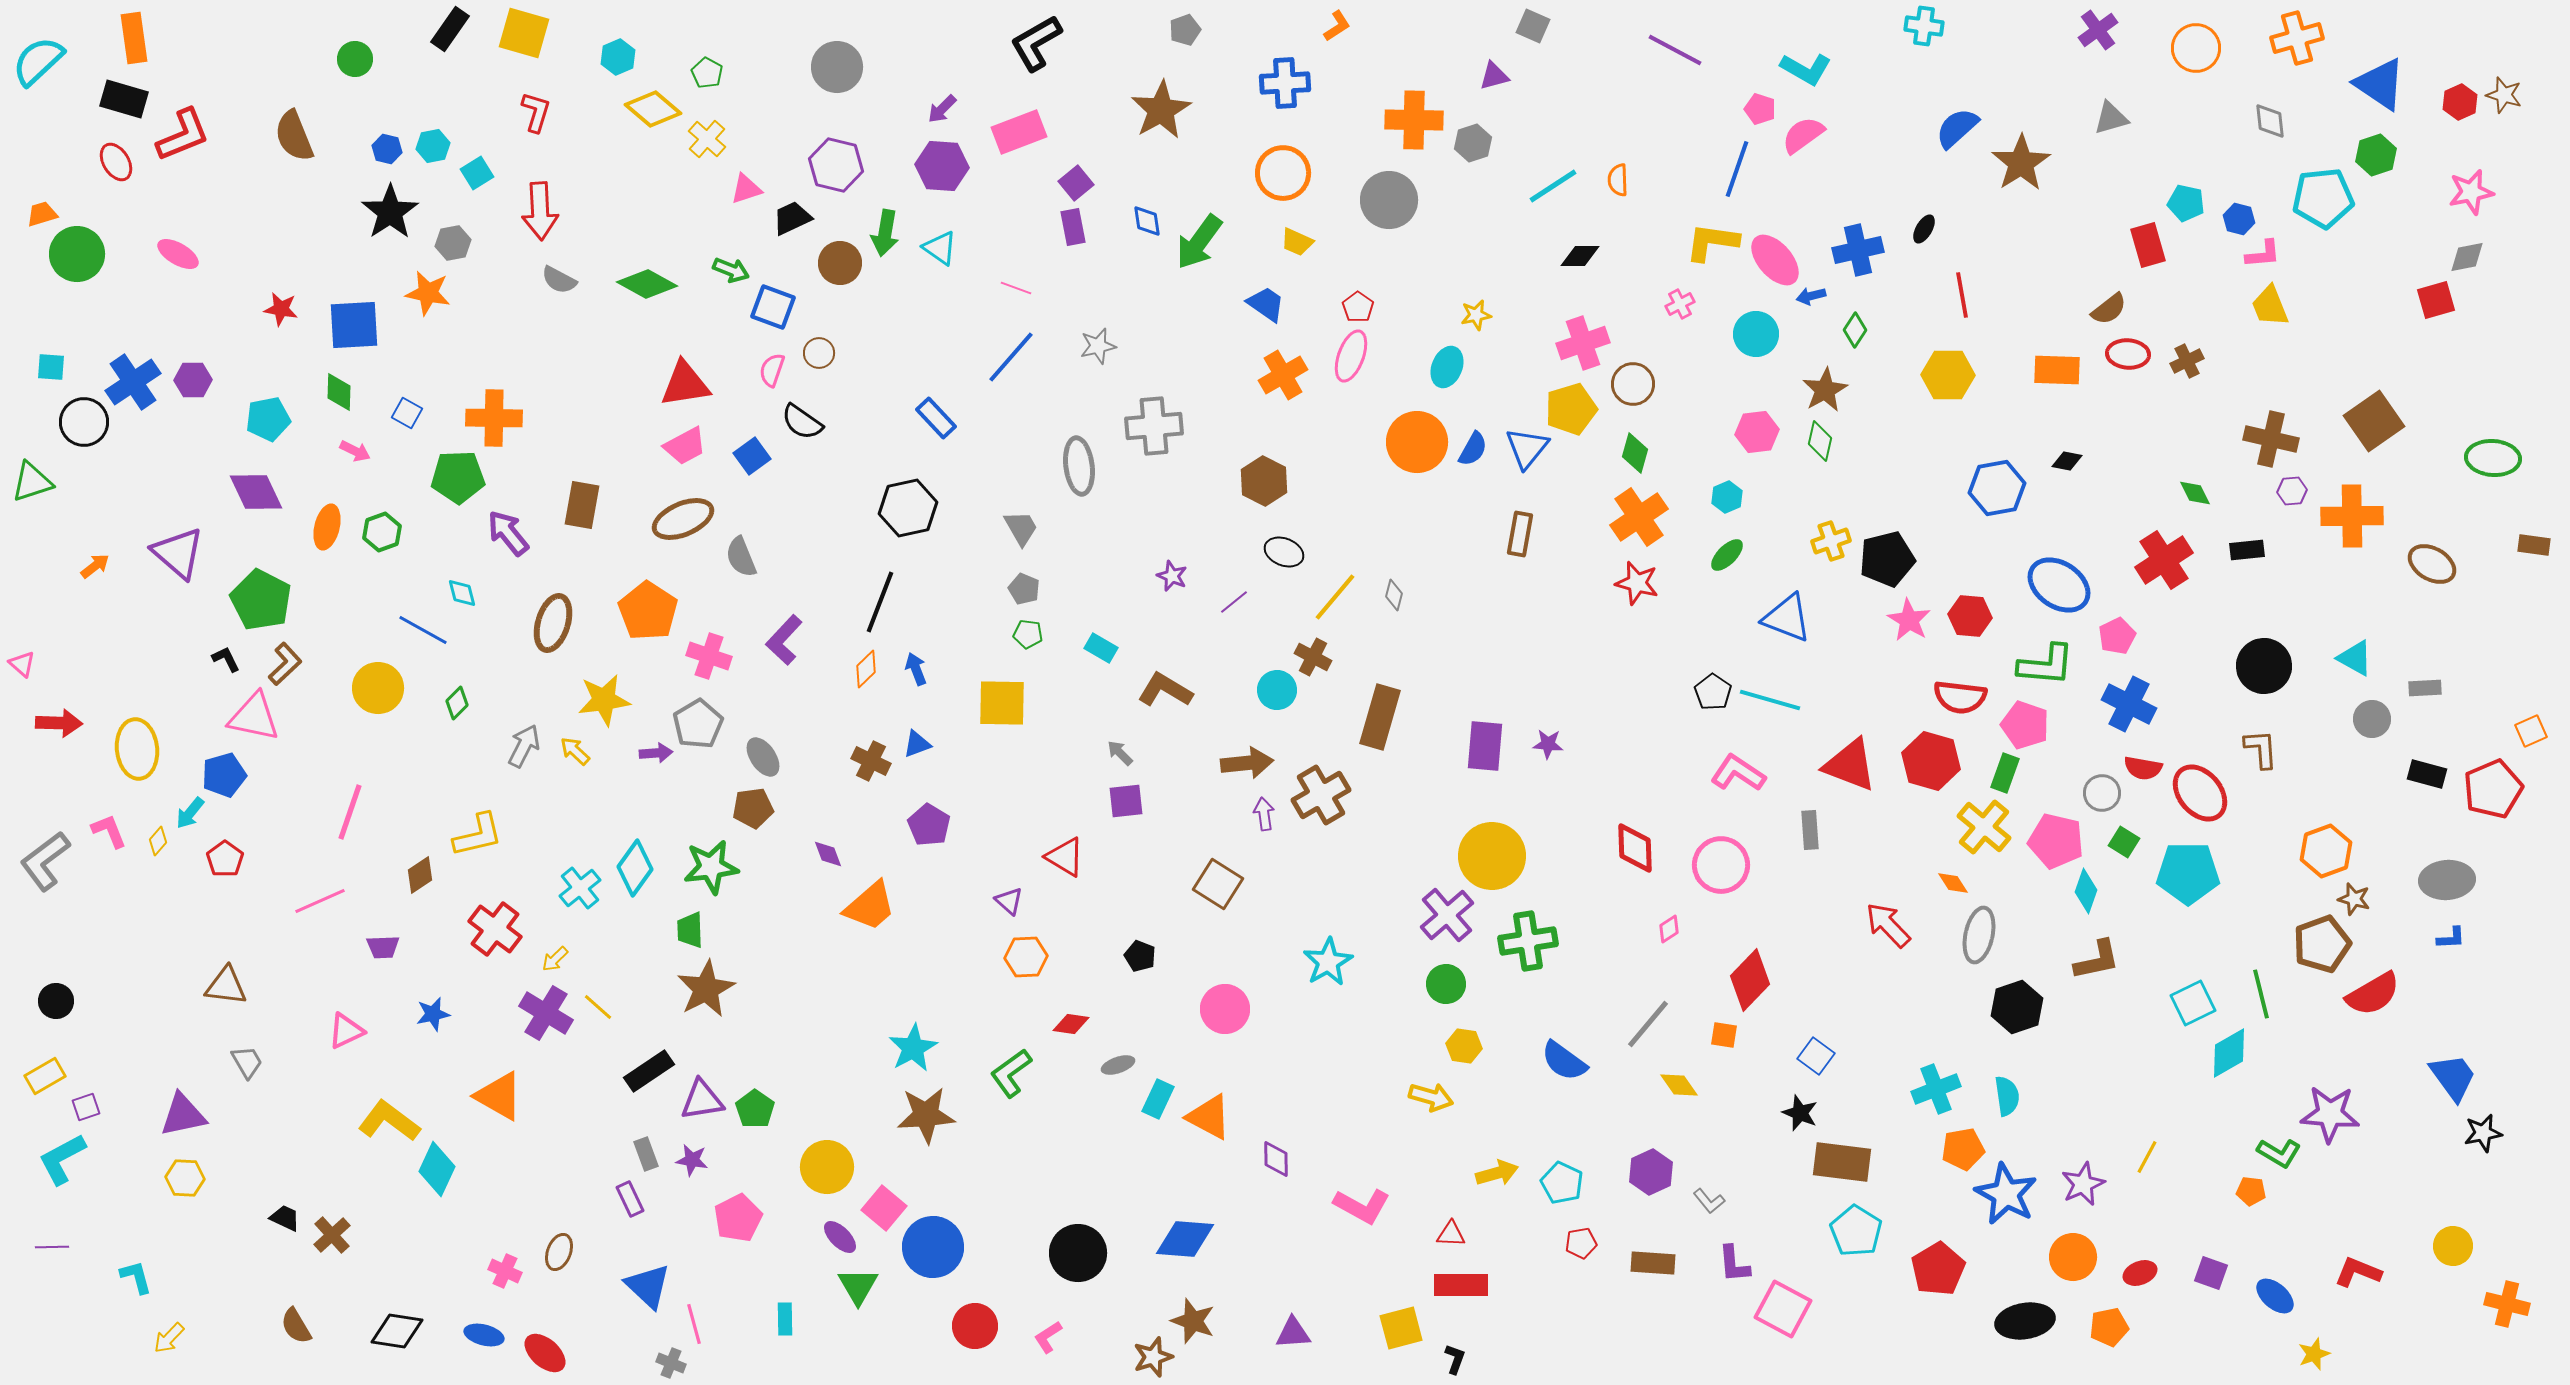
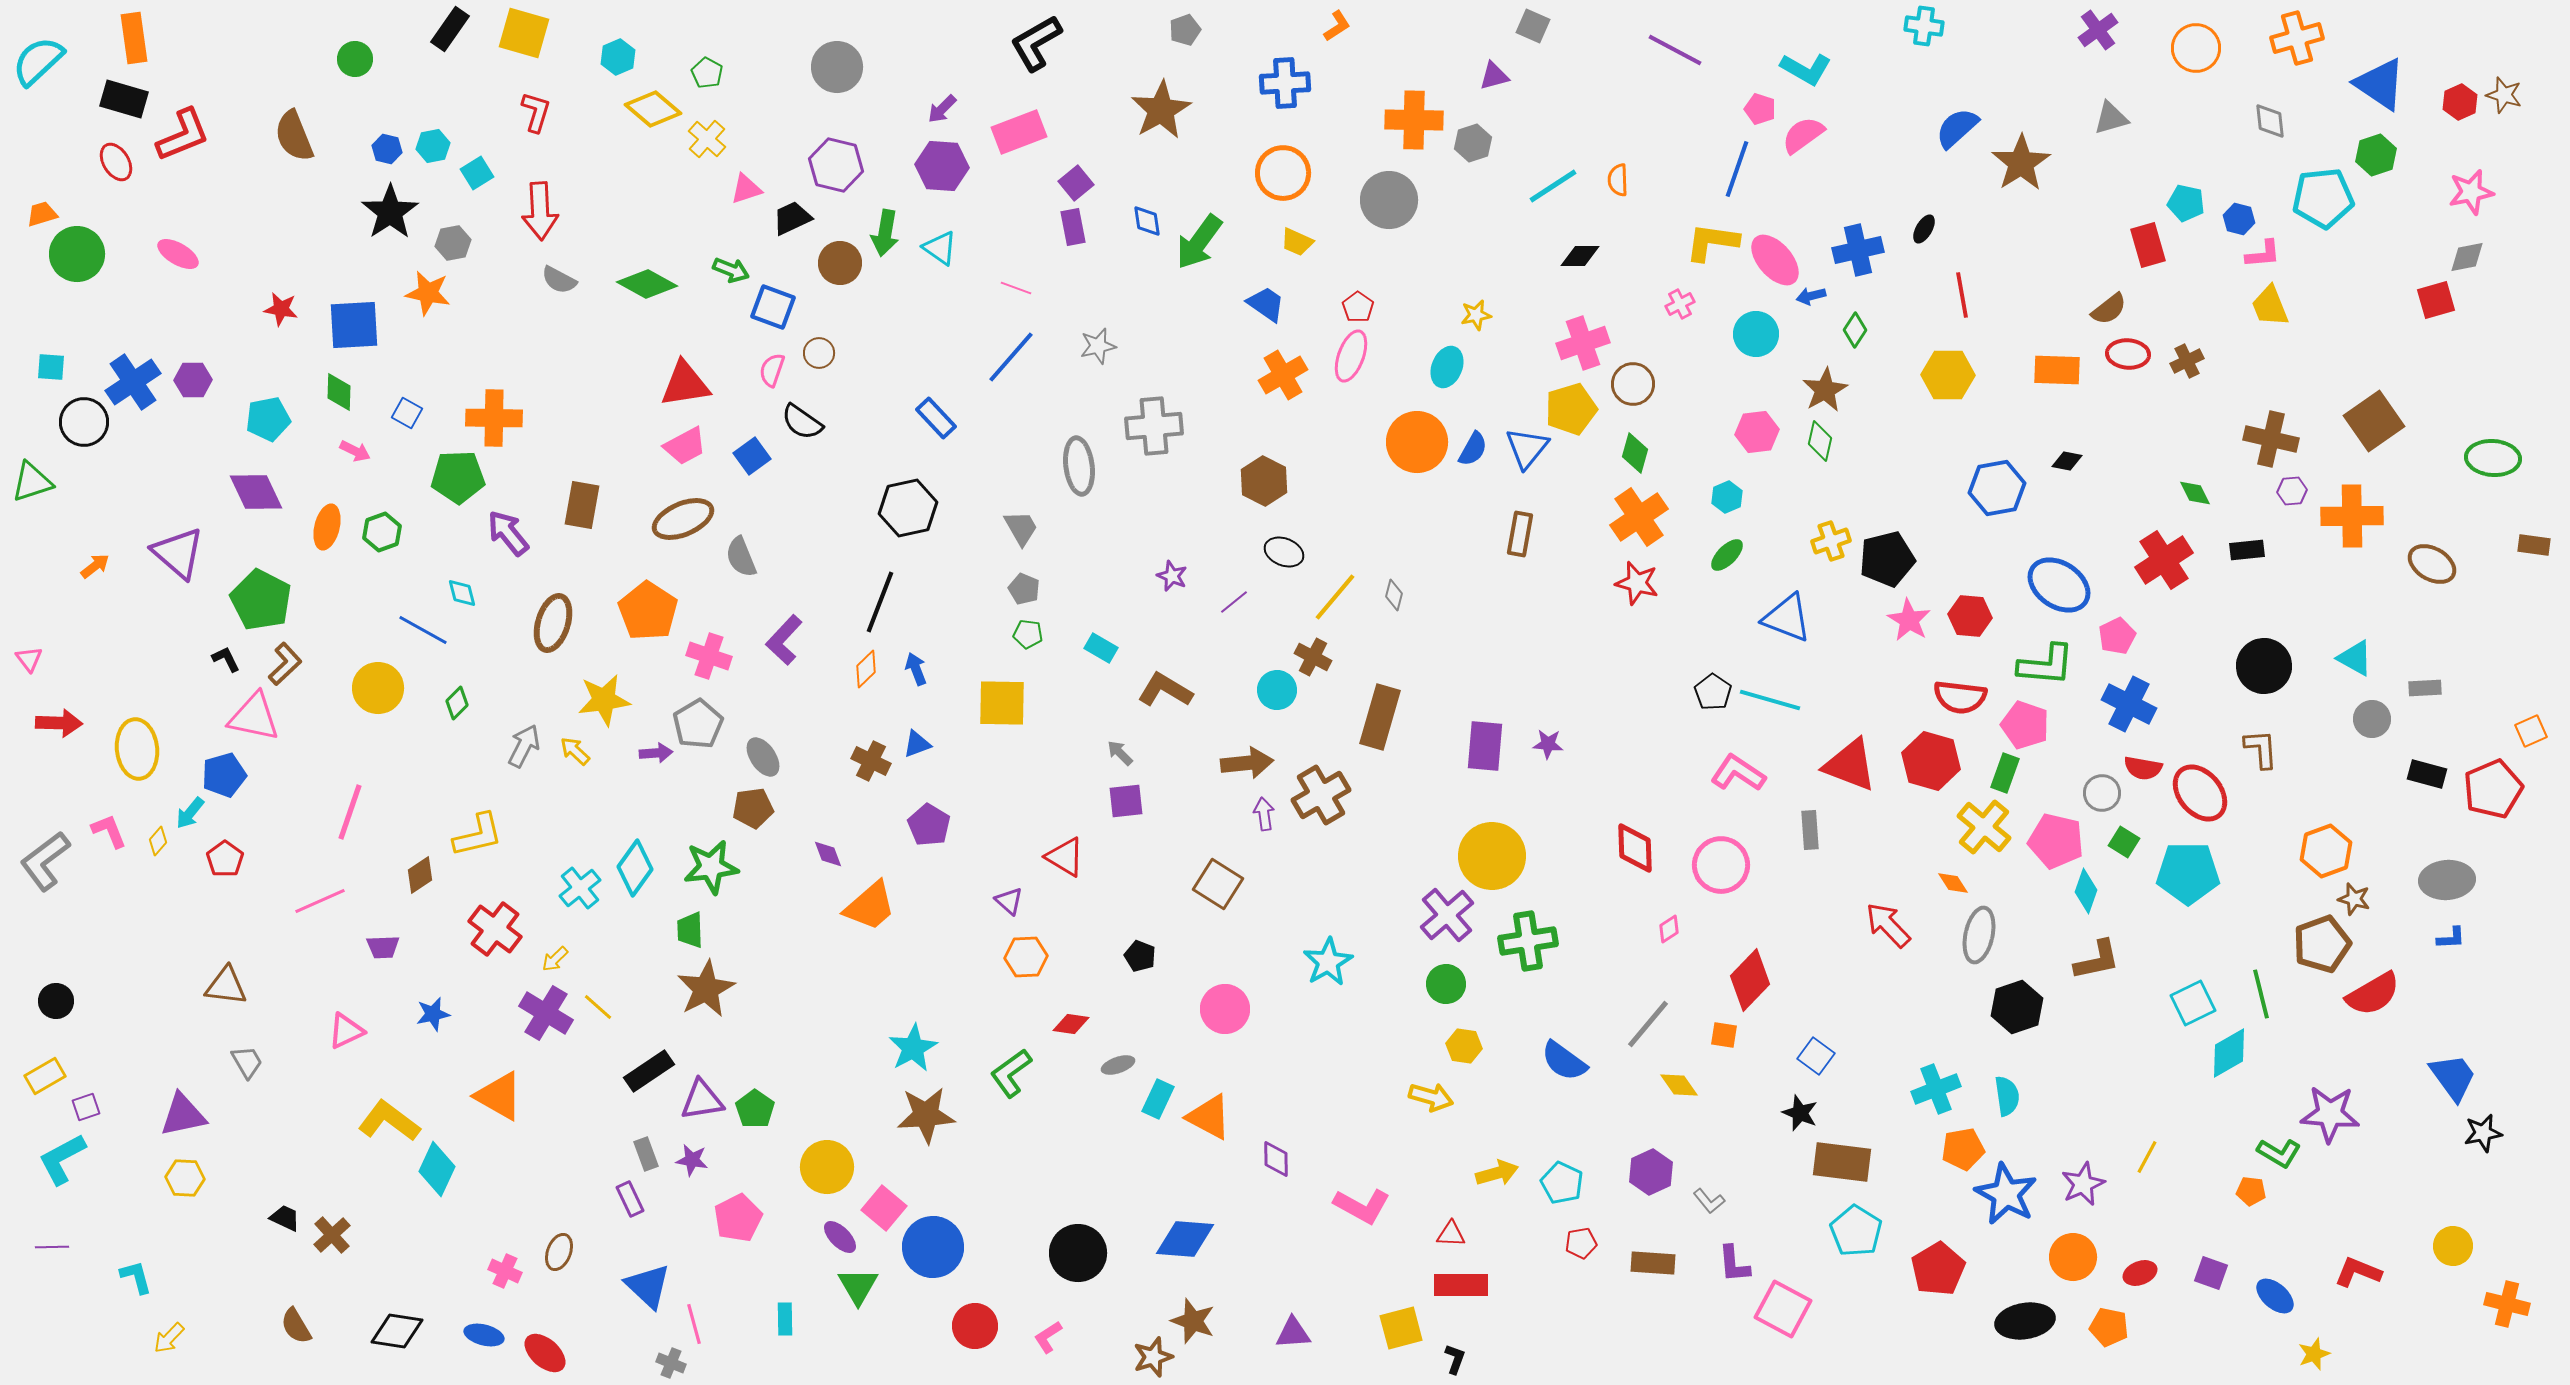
pink triangle at (22, 664): moved 7 px right, 5 px up; rotated 12 degrees clockwise
orange pentagon at (2109, 1327): rotated 24 degrees clockwise
